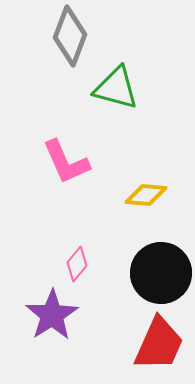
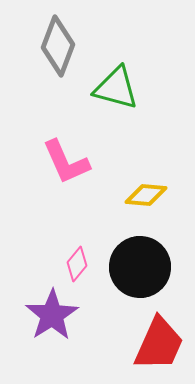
gray diamond: moved 12 px left, 10 px down
black circle: moved 21 px left, 6 px up
